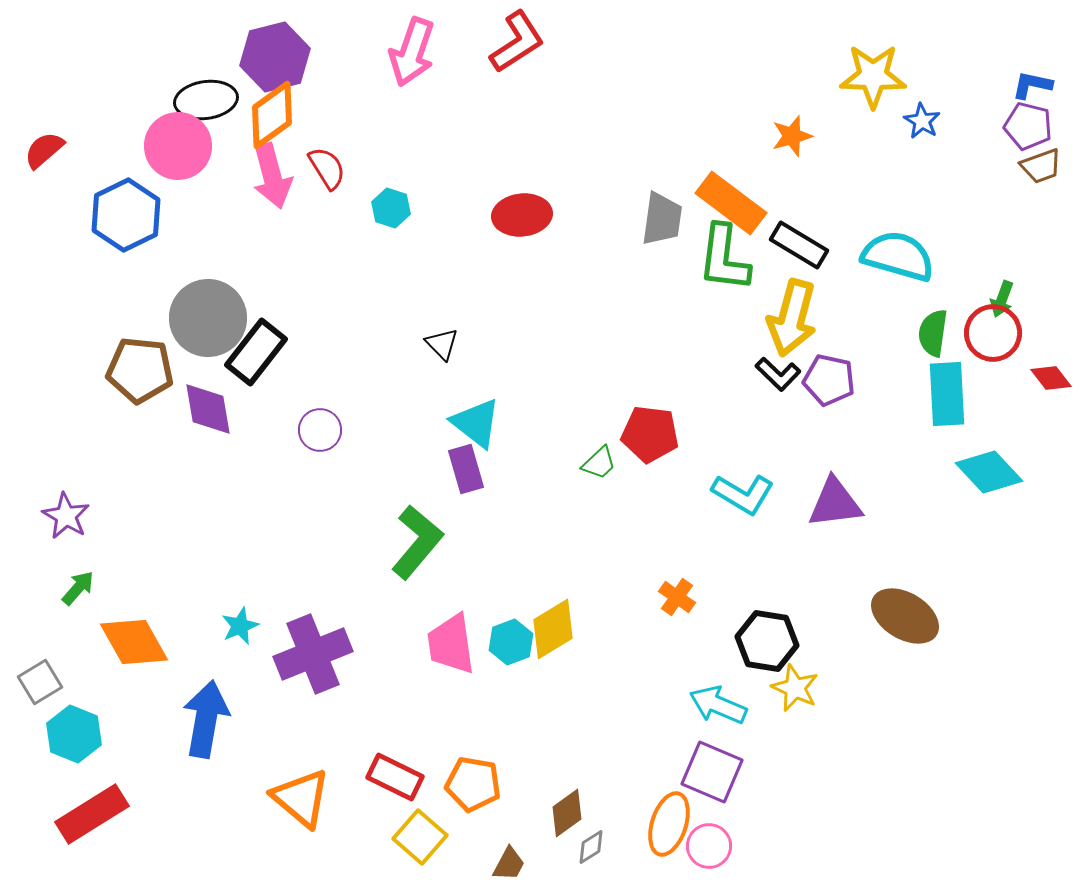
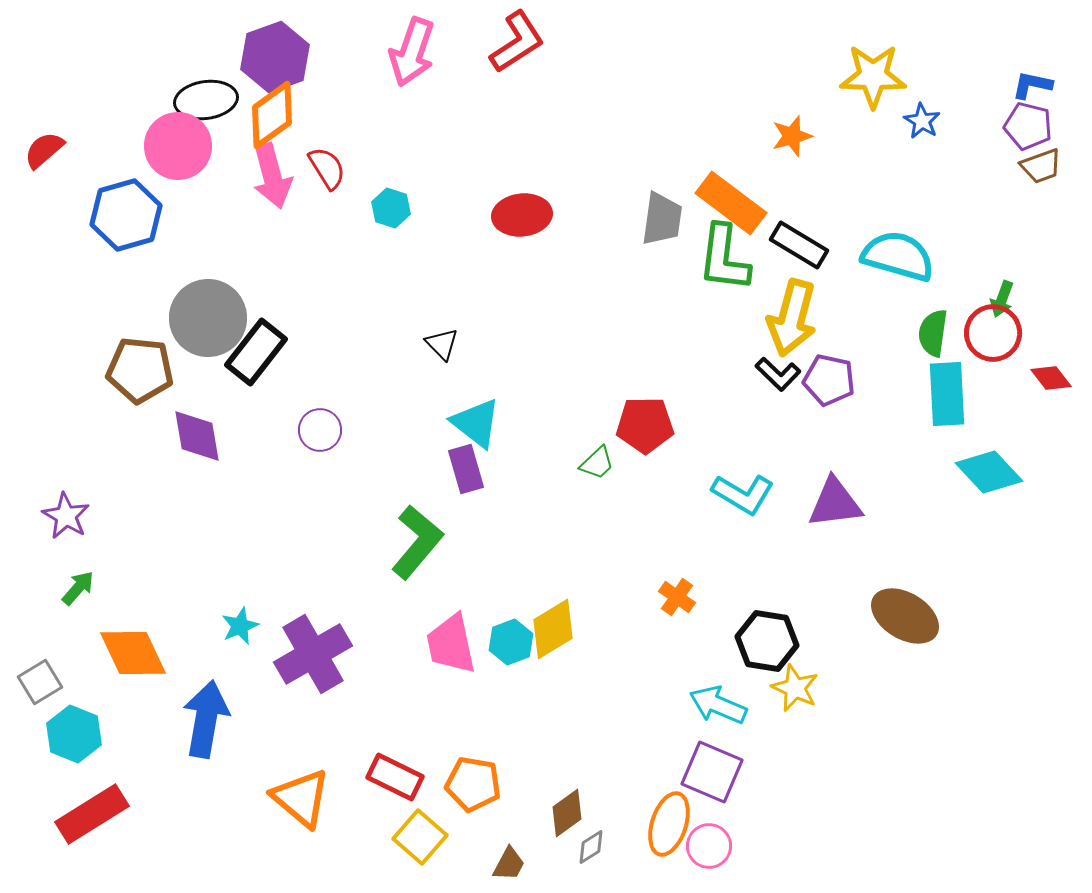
purple hexagon at (275, 57): rotated 6 degrees counterclockwise
blue hexagon at (126, 215): rotated 10 degrees clockwise
purple diamond at (208, 409): moved 11 px left, 27 px down
red pentagon at (650, 434): moved 5 px left, 9 px up; rotated 8 degrees counterclockwise
green trapezoid at (599, 463): moved 2 px left
orange diamond at (134, 642): moved 1 px left, 11 px down; rotated 4 degrees clockwise
pink trapezoid at (451, 644): rotated 4 degrees counterclockwise
purple cross at (313, 654): rotated 8 degrees counterclockwise
